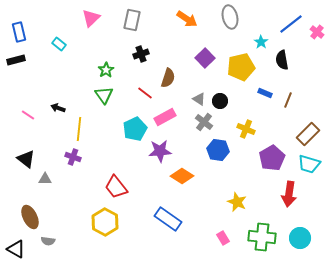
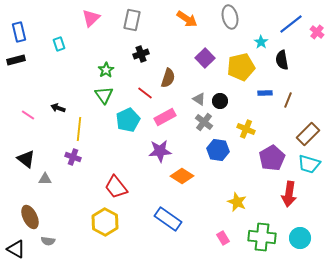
cyan rectangle at (59, 44): rotated 32 degrees clockwise
blue rectangle at (265, 93): rotated 24 degrees counterclockwise
cyan pentagon at (135, 129): moved 7 px left, 9 px up
